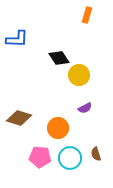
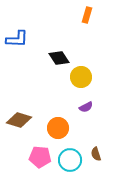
yellow circle: moved 2 px right, 2 px down
purple semicircle: moved 1 px right, 1 px up
brown diamond: moved 2 px down
cyan circle: moved 2 px down
